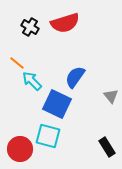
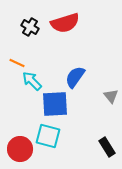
orange line: rotated 14 degrees counterclockwise
blue square: moved 2 px left; rotated 28 degrees counterclockwise
